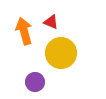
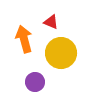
orange arrow: moved 8 px down
